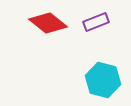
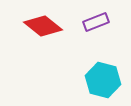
red diamond: moved 5 px left, 3 px down
